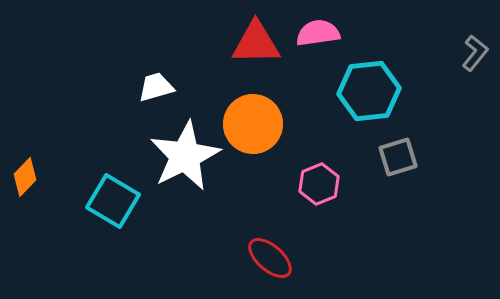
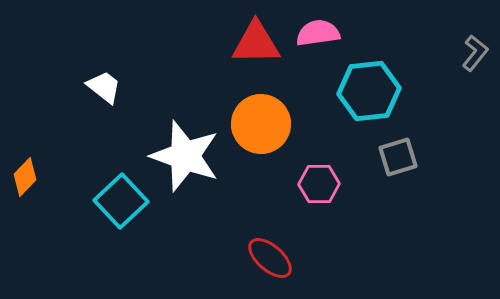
white trapezoid: moved 52 px left; rotated 54 degrees clockwise
orange circle: moved 8 px right
white star: rotated 26 degrees counterclockwise
pink hexagon: rotated 21 degrees clockwise
cyan square: moved 8 px right; rotated 16 degrees clockwise
